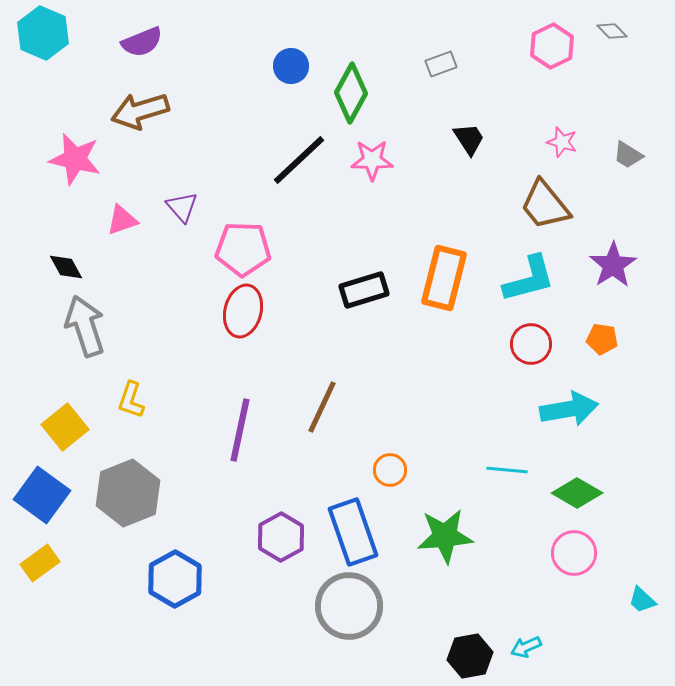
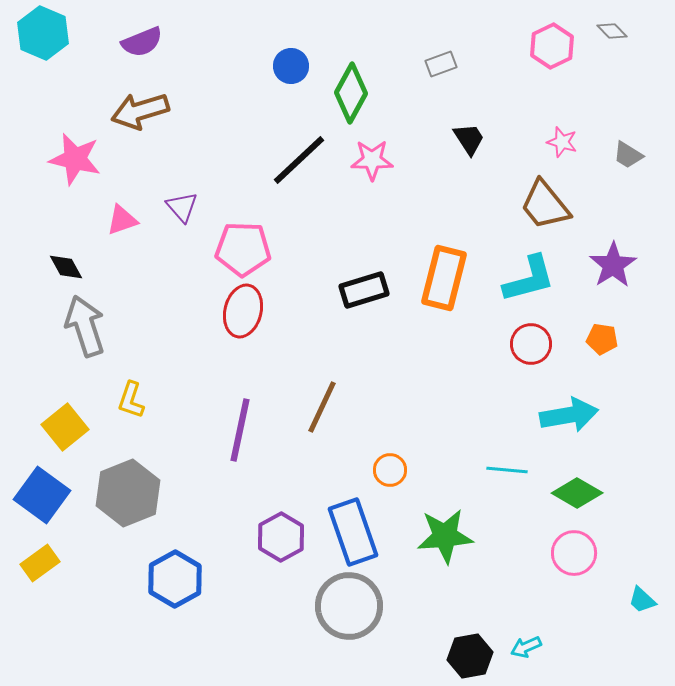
cyan arrow at (569, 409): moved 6 px down
